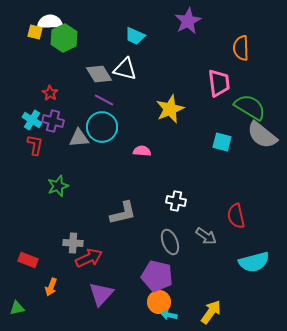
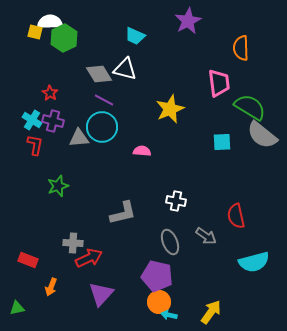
cyan square: rotated 18 degrees counterclockwise
